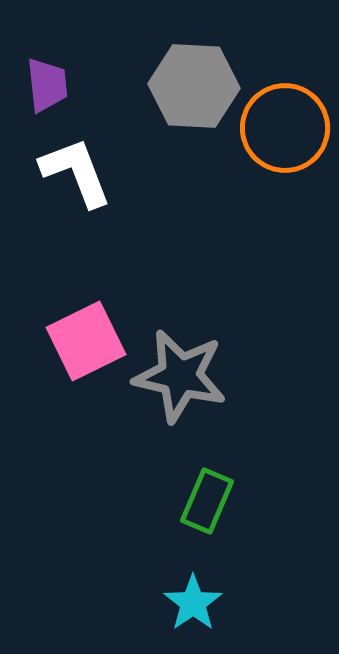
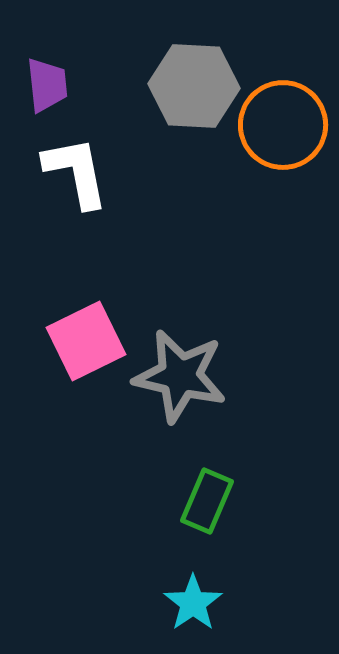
orange circle: moved 2 px left, 3 px up
white L-shape: rotated 10 degrees clockwise
